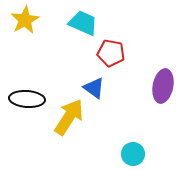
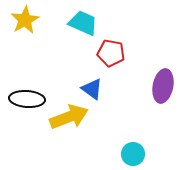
blue triangle: moved 2 px left, 1 px down
yellow arrow: rotated 36 degrees clockwise
